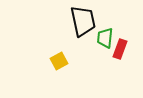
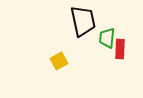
green trapezoid: moved 2 px right
red rectangle: rotated 18 degrees counterclockwise
